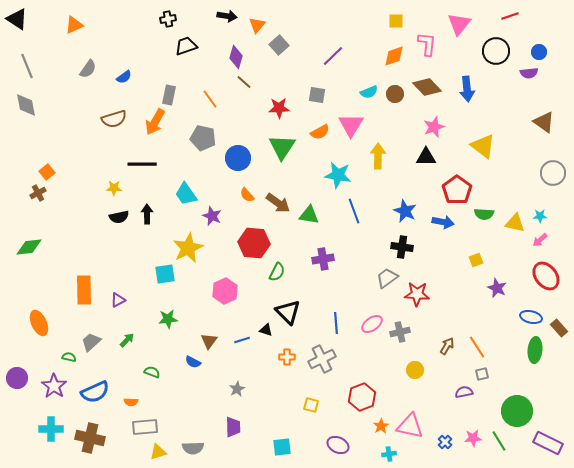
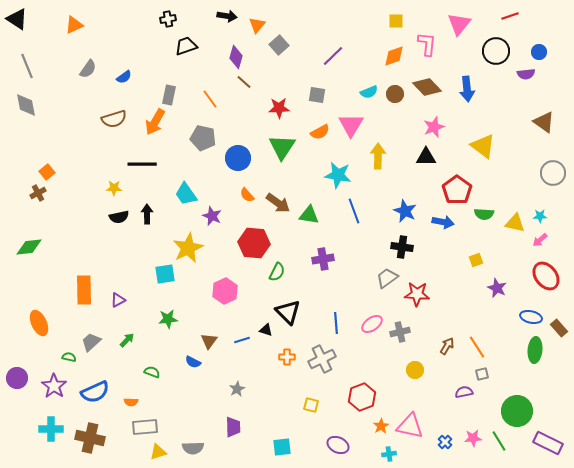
purple semicircle at (529, 73): moved 3 px left, 1 px down
